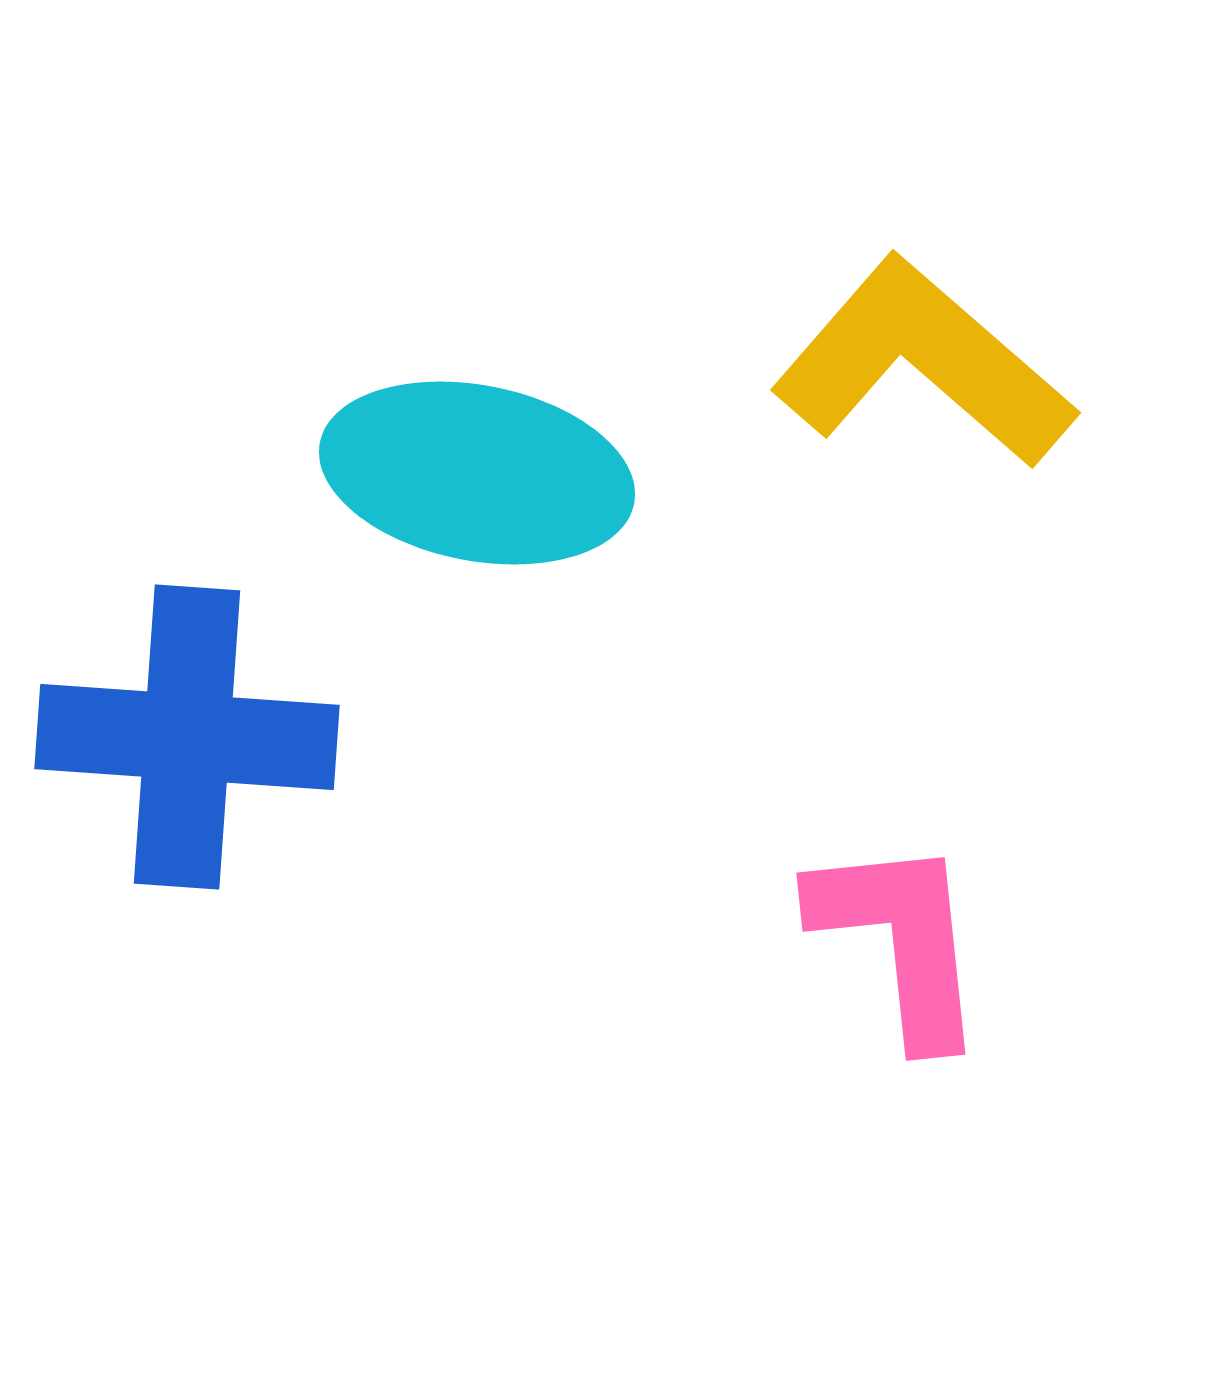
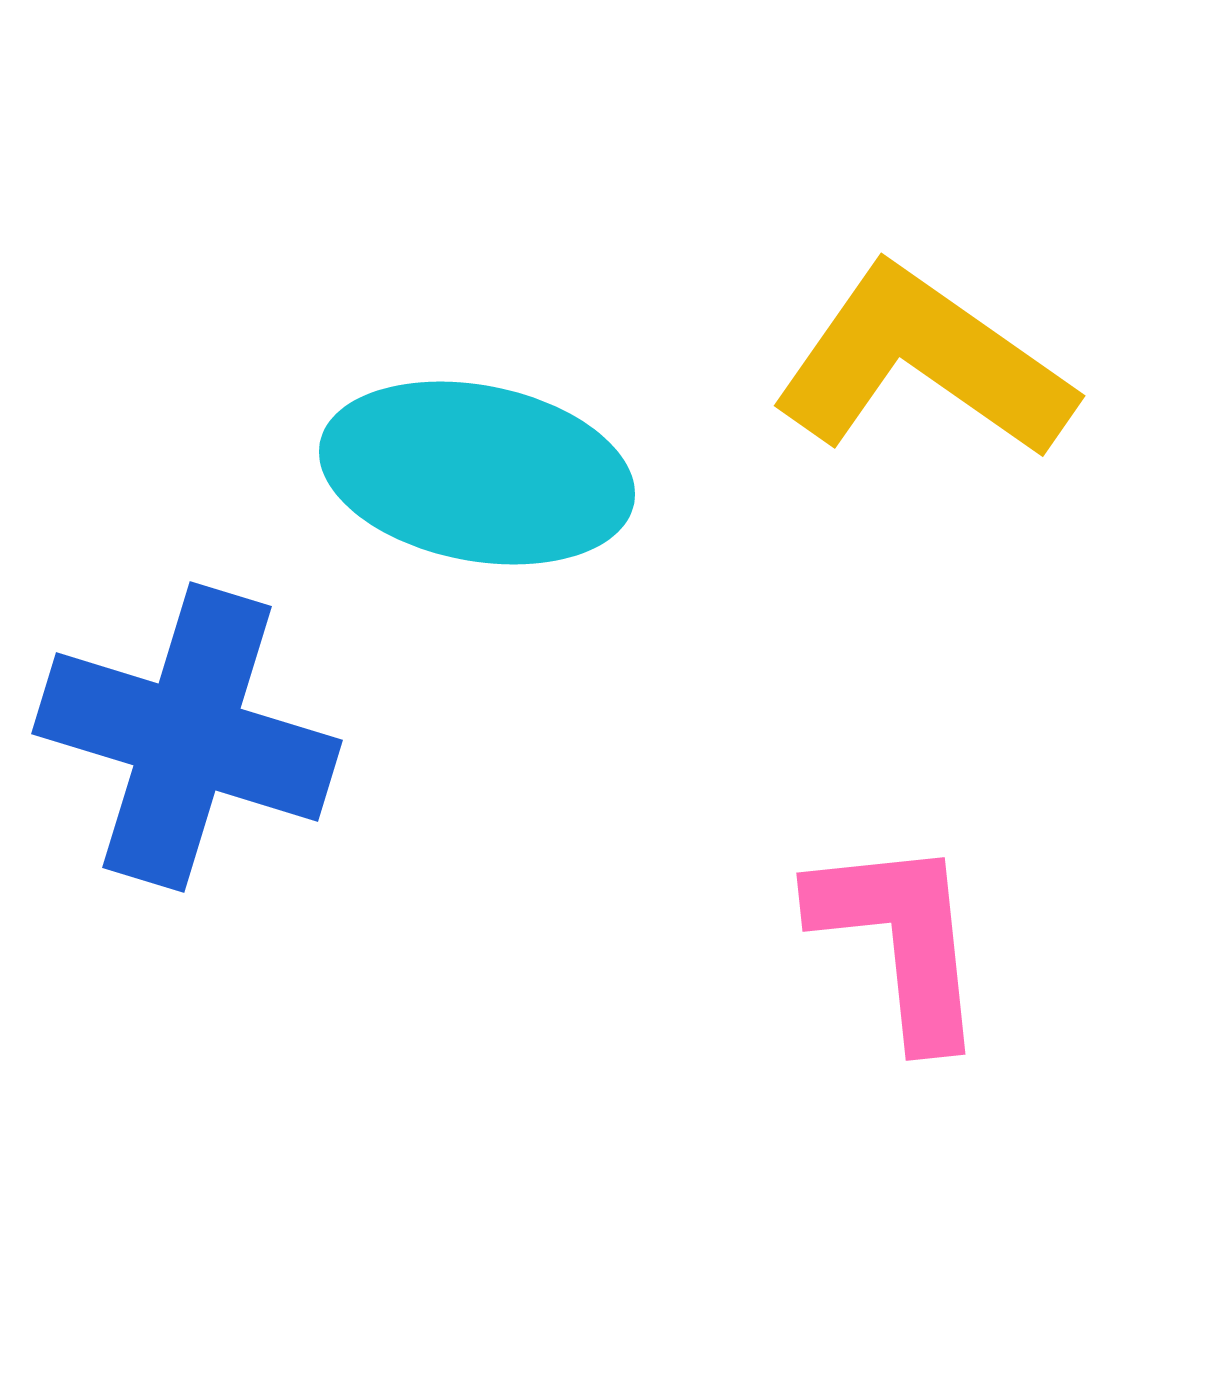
yellow L-shape: rotated 6 degrees counterclockwise
blue cross: rotated 13 degrees clockwise
